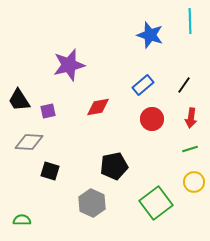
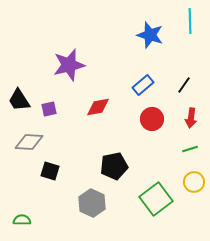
purple square: moved 1 px right, 2 px up
green square: moved 4 px up
